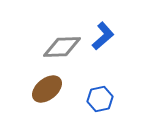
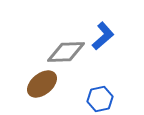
gray diamond: moved 4 px right, 5 px down
brown ellipse: moved 5 px left, 5 px up
